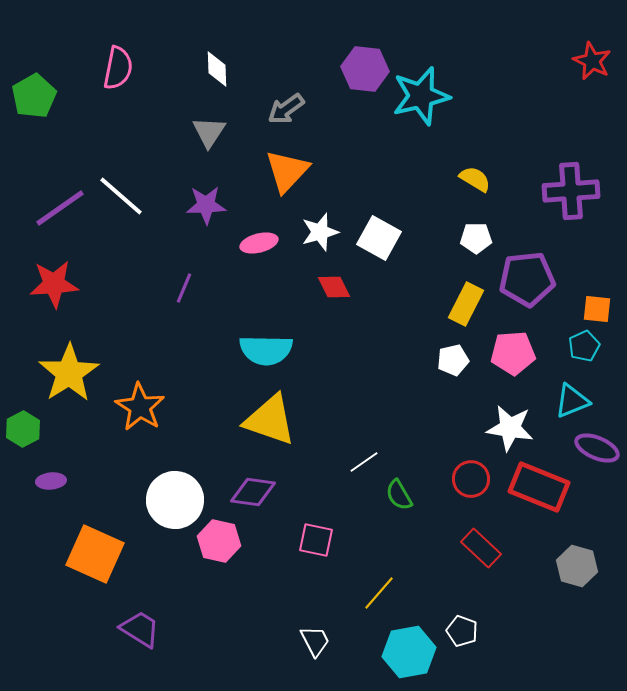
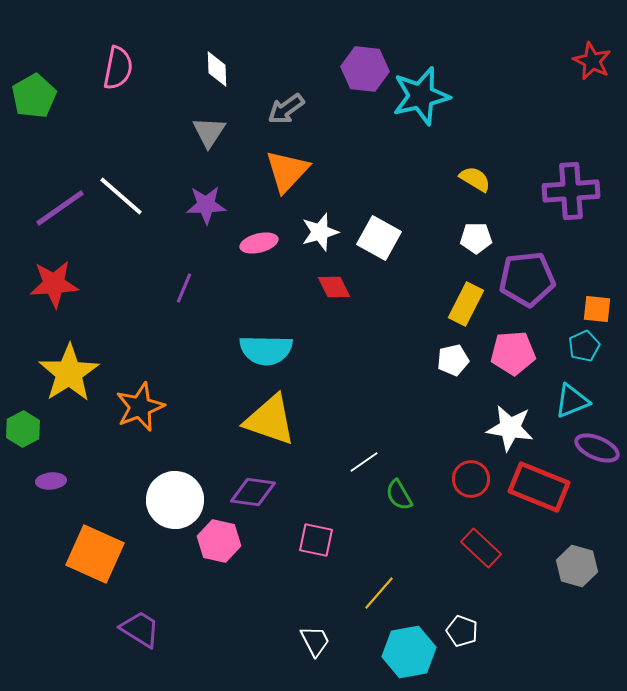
orange star at (140, 407): rotated 18 degrees clockwise
